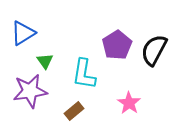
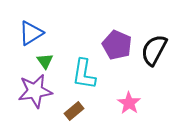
blue triangle: moved 8 px right
purple pentagon: rotated 16 degrees counterclockwise
purple star: moved 5 px right
